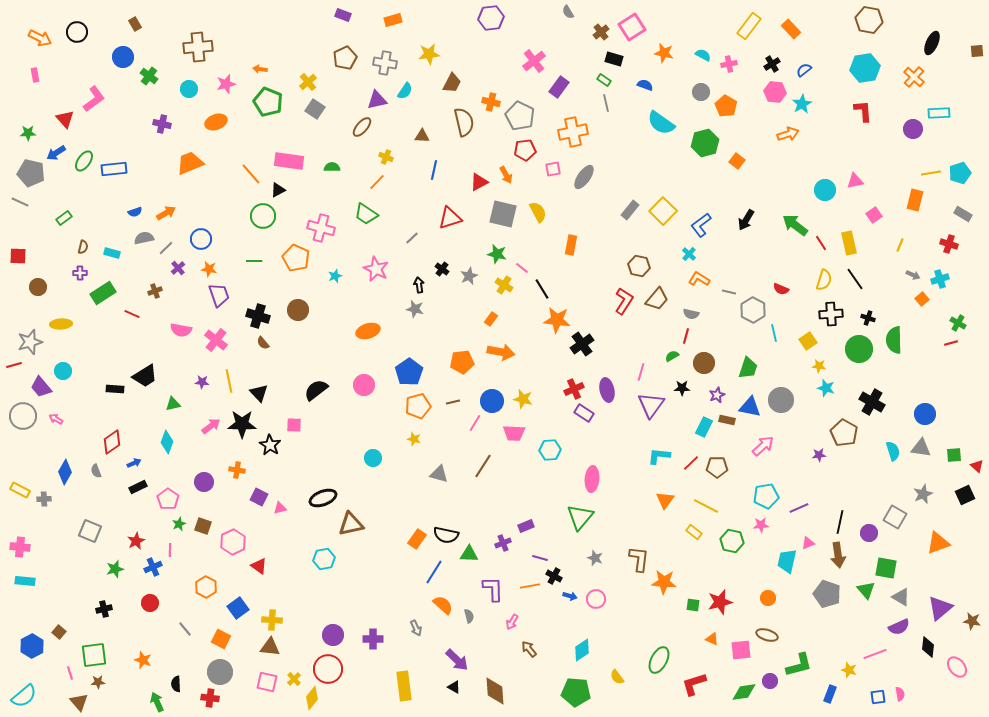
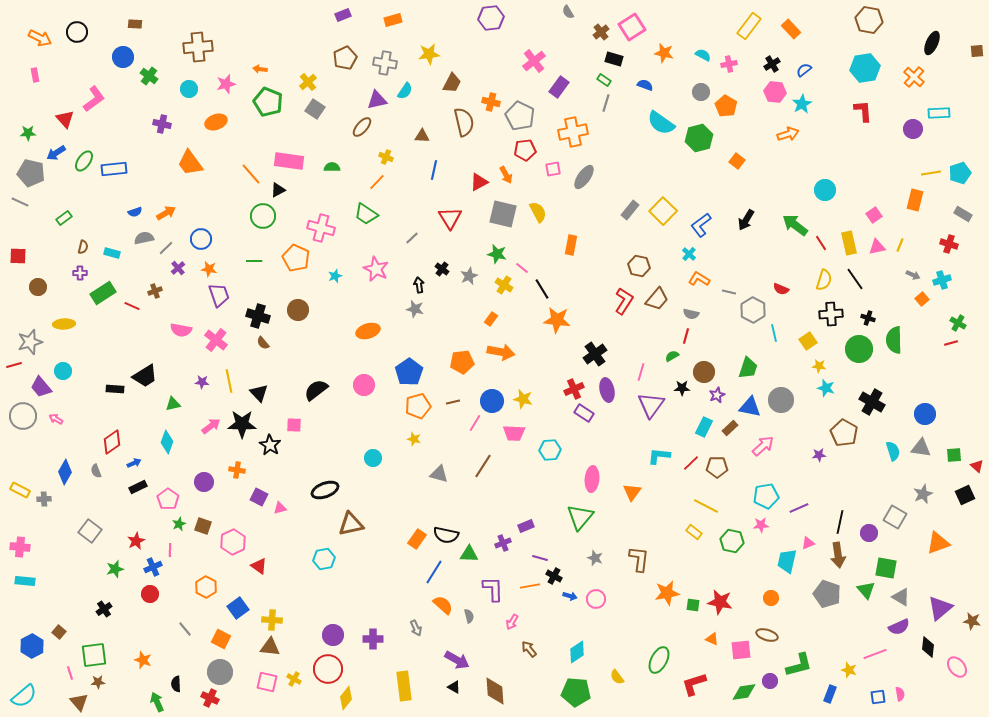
purple rectangle at (343, 15): rotated 42 degrees counterclockwise
brown rectangle at (135, 24): rotated 56 degrees counterclockwise
gray line at (606, 103): rotated 30 degrees clockwise
green hexagon at (705, 143): moved 6 px left, 5 px up
orange trapezoid at (190, 163): rotated 104 degrees counterclockwise
pink triangle at (855, 181): moved 22 px right, 66 px down
red triangle at (450, 218): rotated 45 degrees counterclockwise
cyan cross at (940, 279): moved 2 px right, 1 px down
red line at (132, 314): moved 8 px up
yellow ellipse at (61, 324): moved 3 px right
black cross at (582, 344): moved 13 px right, 10 px down
brown circle at (704, 363): moved 9 px down
brown rectangle at (727, 420): moved 3 px right, 8 px down; rotated 56 degrees counterclockwise
black ellipse at (323, 498): moved 2 px right, 8 px up
orange triangle at (665, 500): moved 33 px left, 8 px up
gray square at (90, 531): rotated 15 degrees clockwise
orange star at (664, 582): moved 3 px right, 11 px down; rotated 15 degrees counterclockwise
orange circle at (768, 598): moved 3 px right
red star at (720, 602): rotated 25 degrees clockwise
red circle at (150, 603): moved 9 px up
black cross at (104, 609): rotated 21 degrees counterclockwise
cyan diamond at (582, 650): moved 5 px left, 2 px down
purple arrow at (457, 660): rotated 15 degrees counterclockwise
yellow cross at (294, 679): rotated 16 degrees counterclockwise
red cross at (210, 698): rotated 18 degrees clockwise
yellow diamond at (312, 698): moved 34 px right
